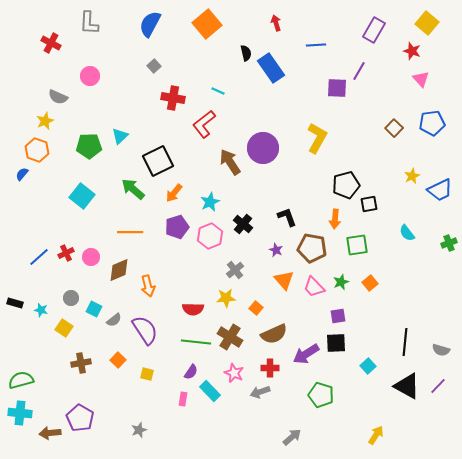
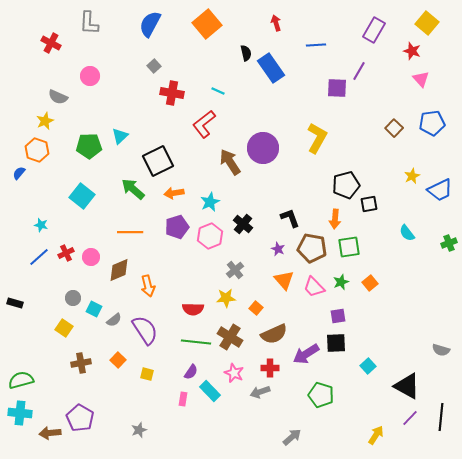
red cross at (173, 98): moved 1 px left, 5 px up
blue semicircle at (22, 174): moved 3 px left, 1 px up
orange arrow at (174, 193): rotated 42 degrees clockwise
black L-shape at (287, 217): moved 3 px right, 1 px down
green square at (357, 245): moved 8 px left, 2 px down
purple star at (276, 250): moved 2 px right, 1 px up
gray circle at (71, 298): moved 2 px right
cyan star at (41, 310): moved 85 px up
black line at (405, 342): moved 36 px right, 75 px down
purple line at (438, 386): moved 28 px left, 32 px down
